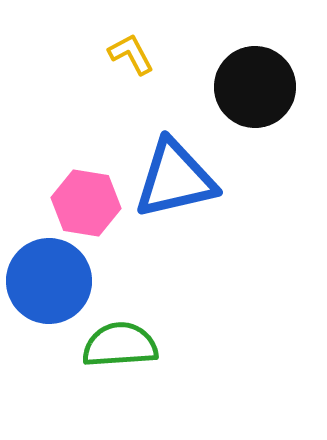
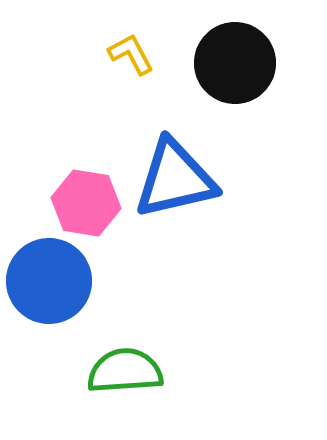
black circle: moved 20 px left, 24 px up
green semicircle: moved 5 px right, 26 px down
